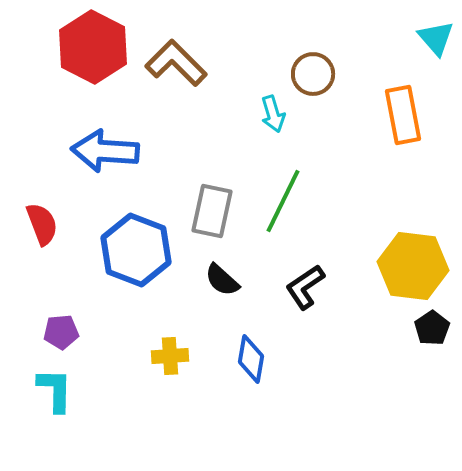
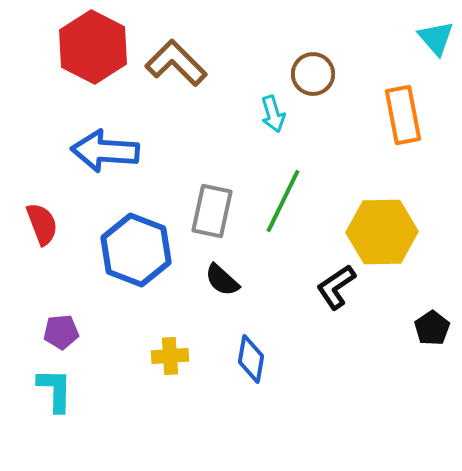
yellow hexagon: moved 31 px left, 34 px up; rotated 8 degrees counterclockwise
black L-shape: moved 31 px right
